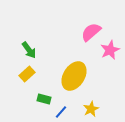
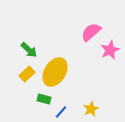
green arrow: rotated 12 degrees counterclockwise
yellow ellipse: moved 19 px left, 4 px up
